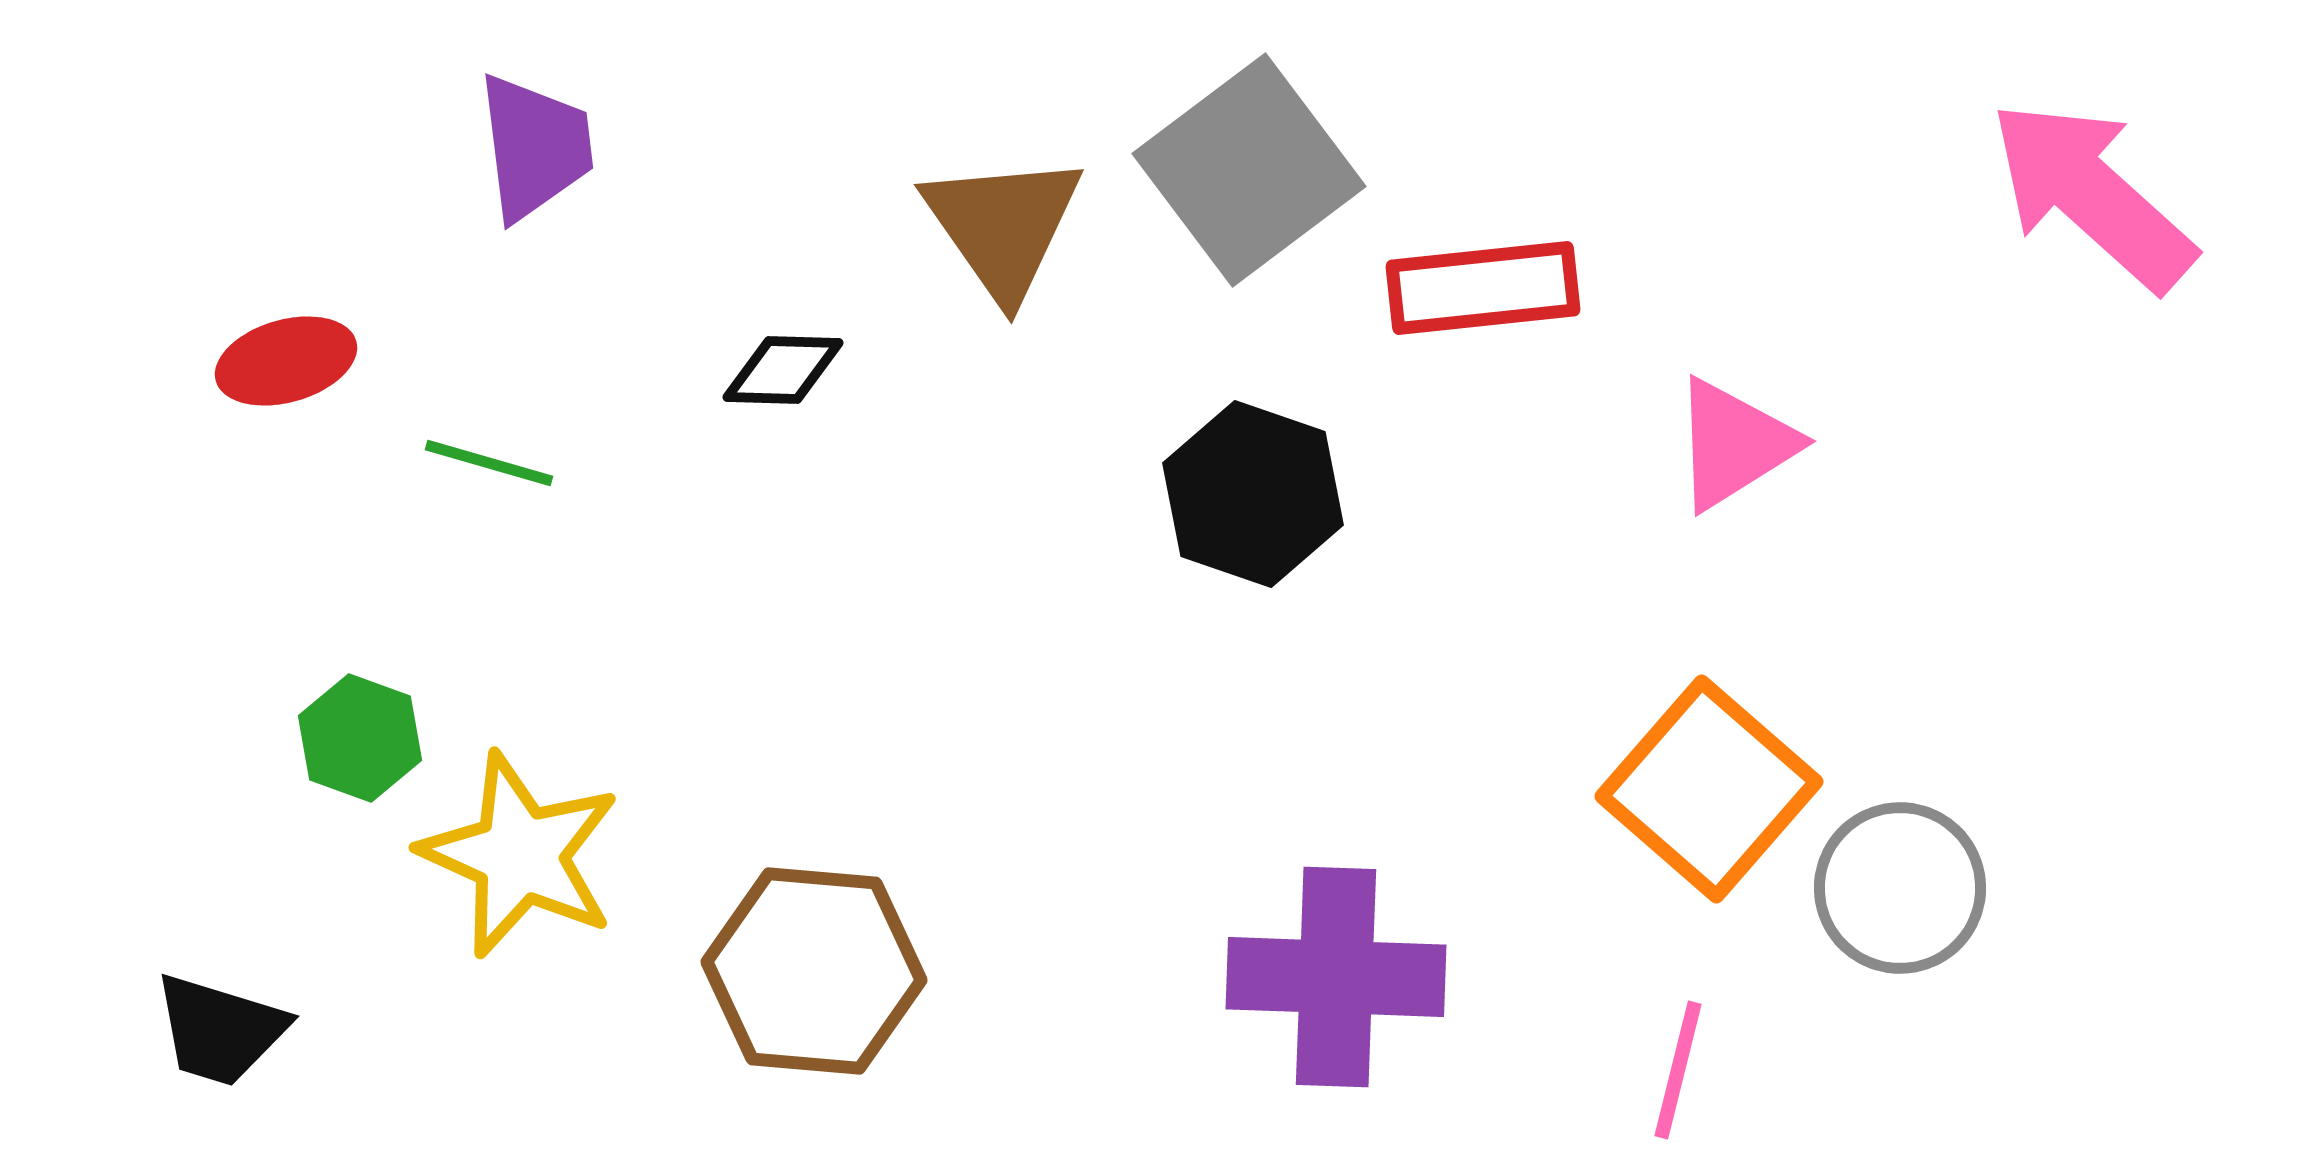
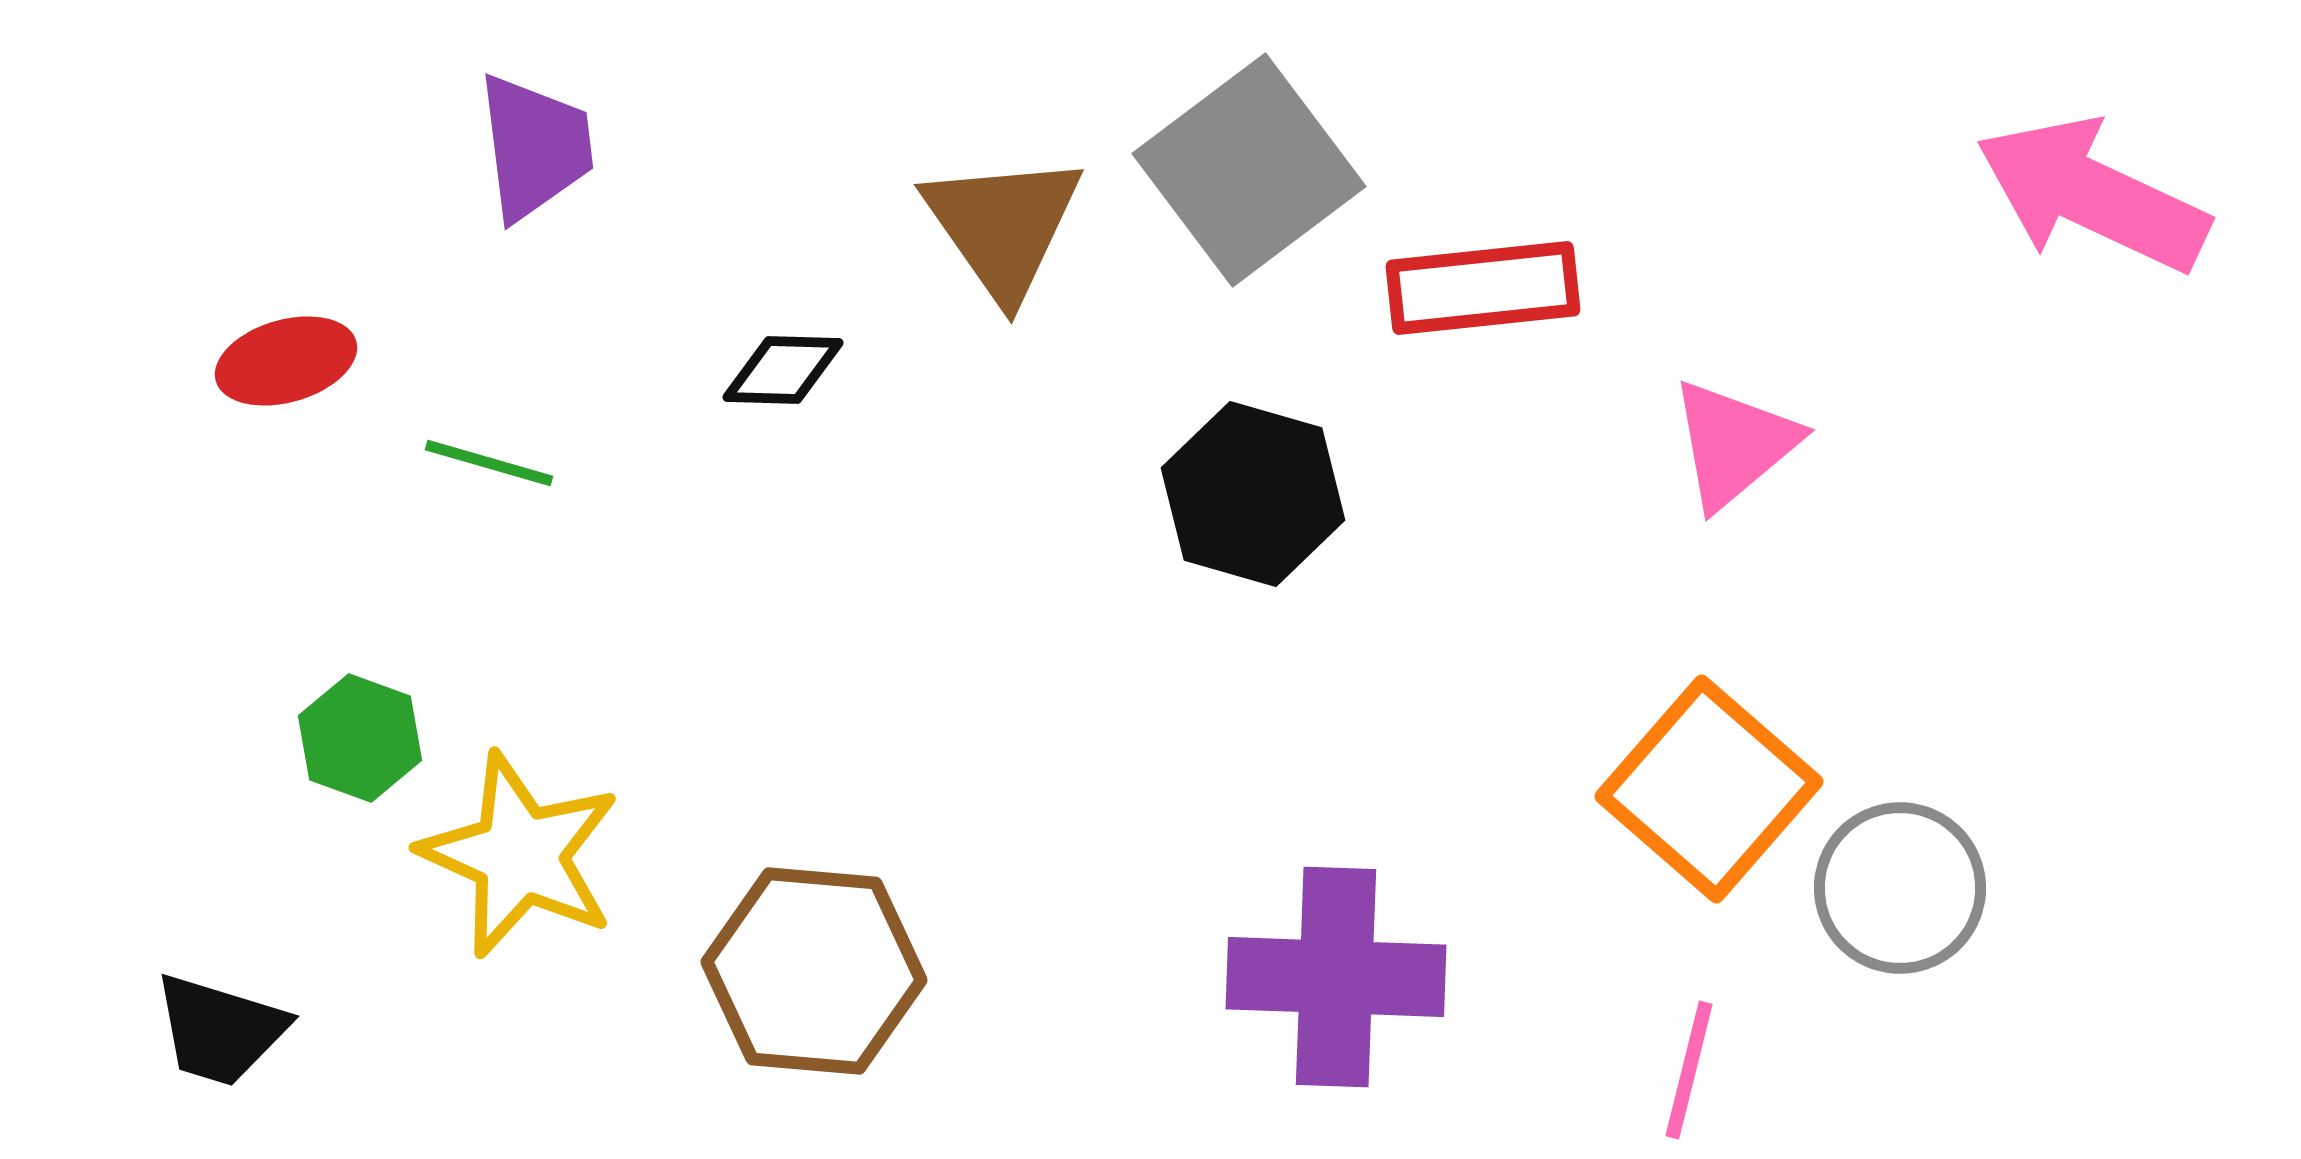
pink arrow: rotated 17 degrees counterclockwise
pink triangle: rotated 8 degrees counterclockwise
black hexagon: rotated 3 degrees counterclockwise
pink line: moved 11 px right
